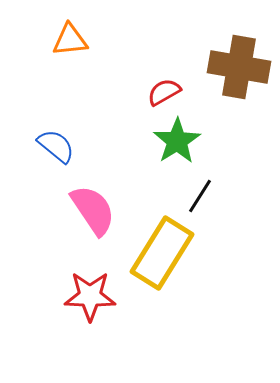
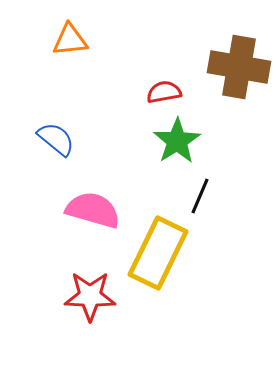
red semicircle: rotated 20 degrees clockwise
blue semicircle: moved 7 px up
black line: rotated 9 degrees counterclockwise
pink semicircle: rotated 40 degrees counterclockwise
yellow rectangle: moved 4 px left; rotated 6 degrees counterclockwise
